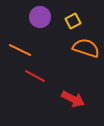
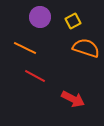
orange line: moved 5 px right, 2 px up
